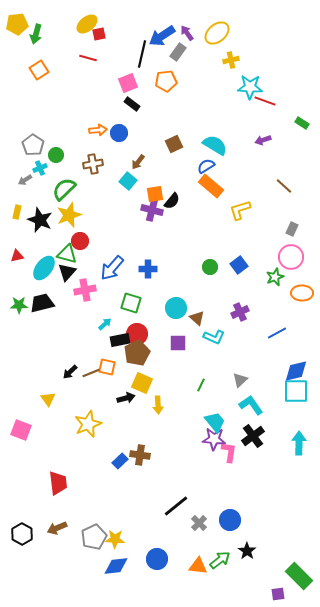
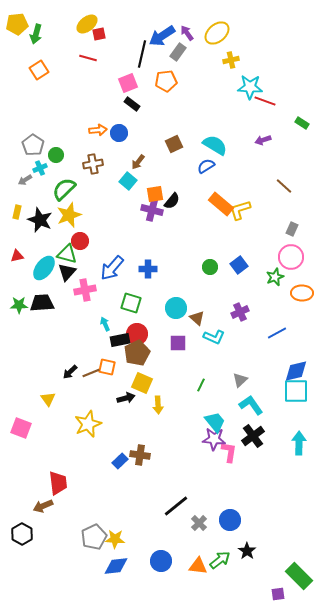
orange rectangle at (211, 186): moved 10 px right, 18 px down
black trapezoid at (42, 303): rotated 10 degrees clockwise
cyan arrow at (105, 324): rotated 72 degrees counterclockwise
pink square at (21, 430): moved 2 px up
brown arrow at (57, 528): moved 14 px left, 22 px up
blue circle at (157, 559): moved 4 px right, 2 px down
